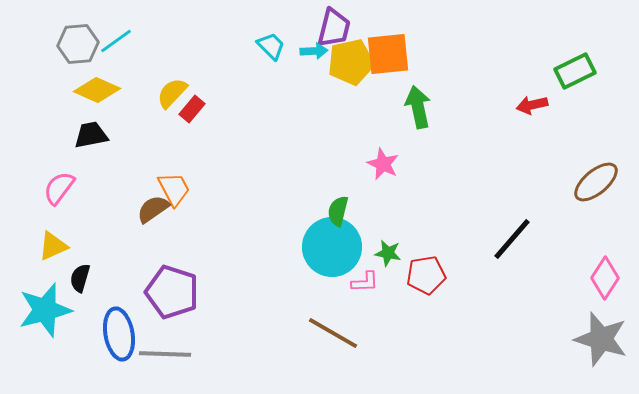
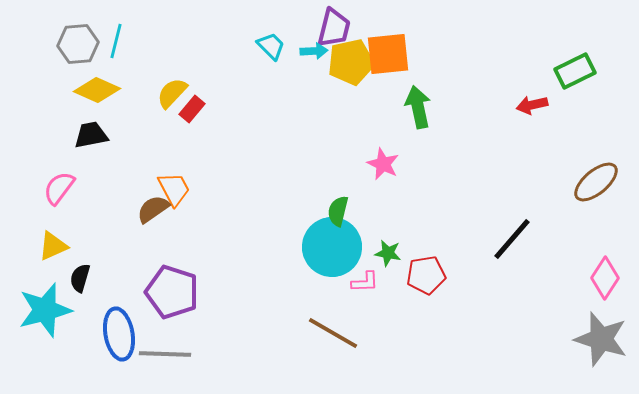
cyan line: rotated 40 degrees counterclockwise
